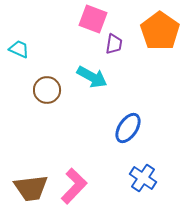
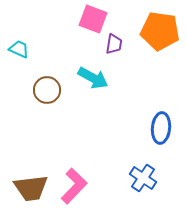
orange pentagon: rotated 27 degrees counterclockwise
cyan arrow: moved 1 px right, 1 px down
blue ellipse: moved 33 px right; rotated 28 degrees counterclockwise
